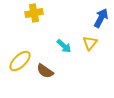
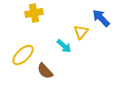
blue arrow: rotated 72 degrees counterclockwise
yellow triangle: moved 9 px left, 11 px up
yellow ellipse: moved 3 px right, 6 px up
brown semicircle: rotated 12 degrees clockwise
